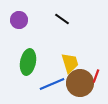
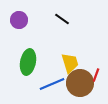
red line: moved 1 px up
